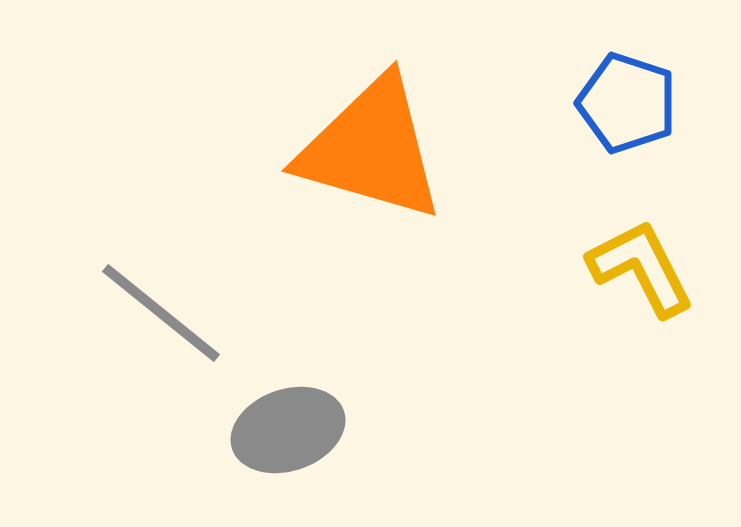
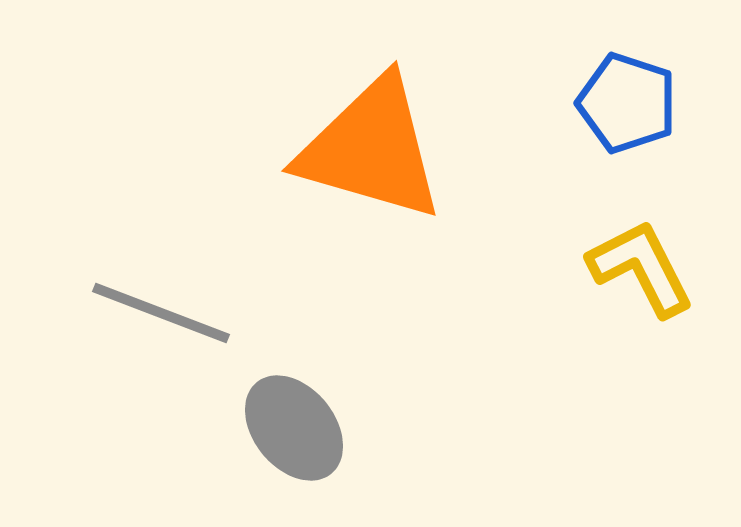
gray line: rotated 18 degrees counterclockwise
gray ellipse: moved 6 px right, 2 px up; rotated 70 degrees clockwise
